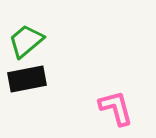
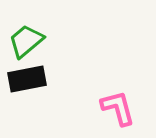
pink L-shape: moved 2 px right
